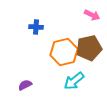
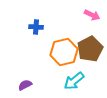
brown pentagon: moved 1 px right, 1 px down; rotated 15 degrees counterclockwise
